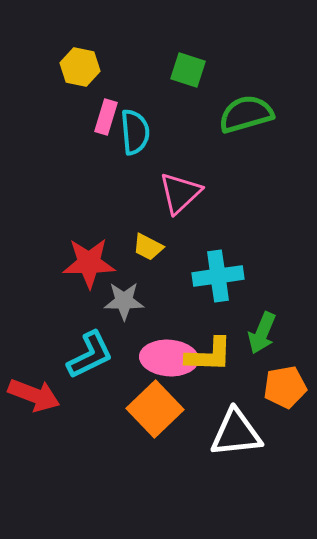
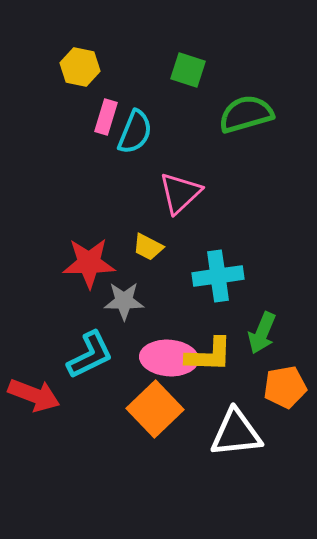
cyan semicircle: rotated 27 degrees clockwise
